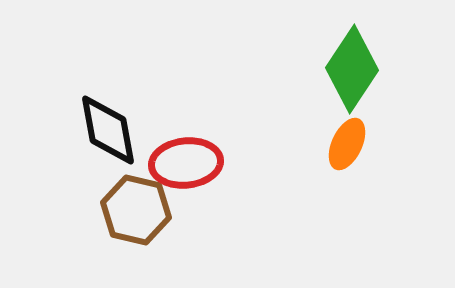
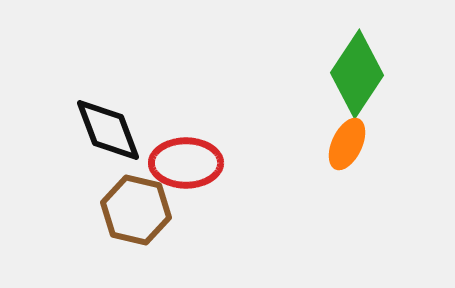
green diamond: moved 5 px right, 5 px down
black diamond: rotated 10 degrees counterclockwise
red ellipse: rotated 6 degrees clockwise
